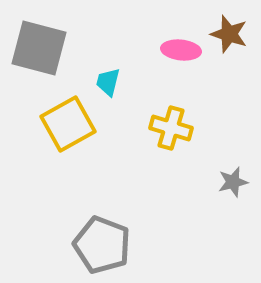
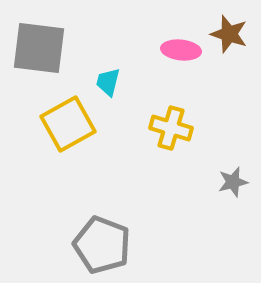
gray square: rotated 8 degrees counterclockwise
